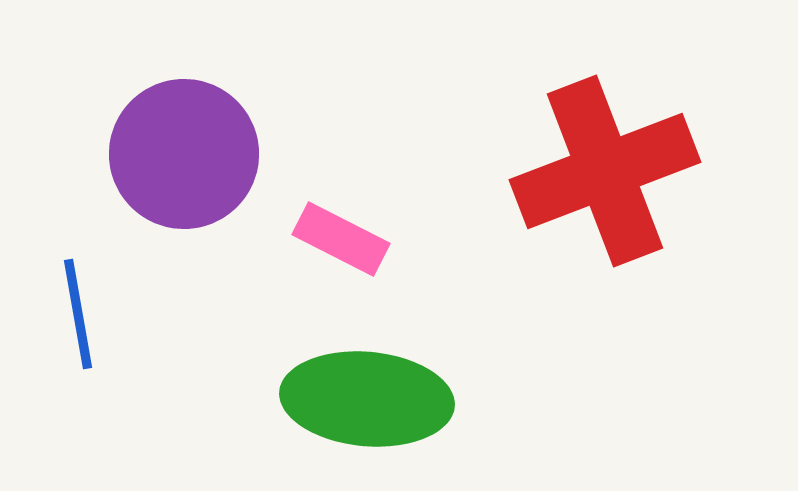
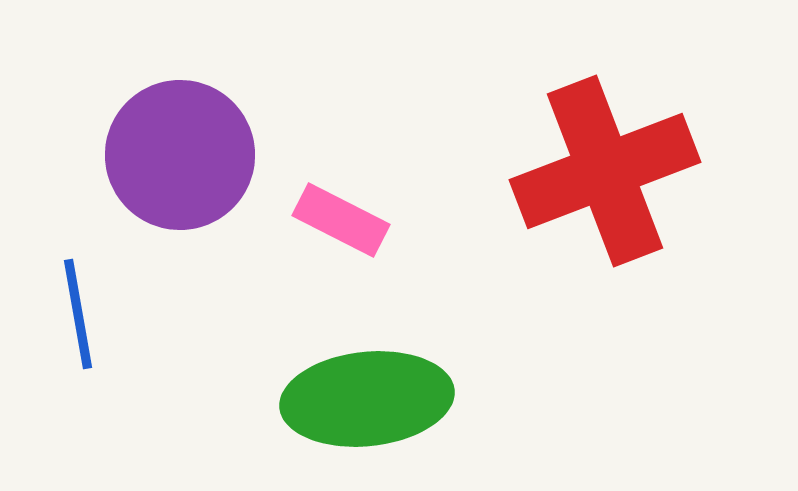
purple circle: moved 4 px left, 1 px down
pink rectangle: moved 19 px up
green ellipse: rotated 11 degrees counterclockwise
